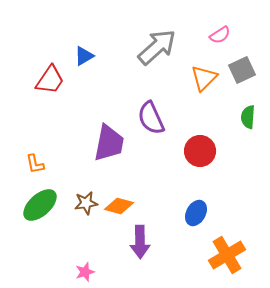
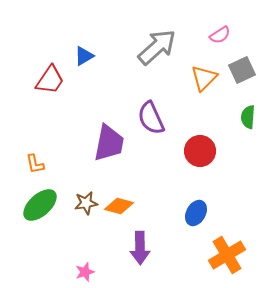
purple arrow: moved 6 px down
